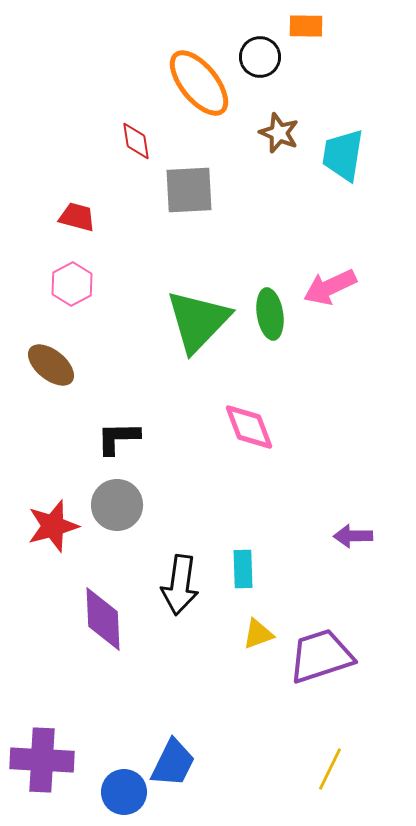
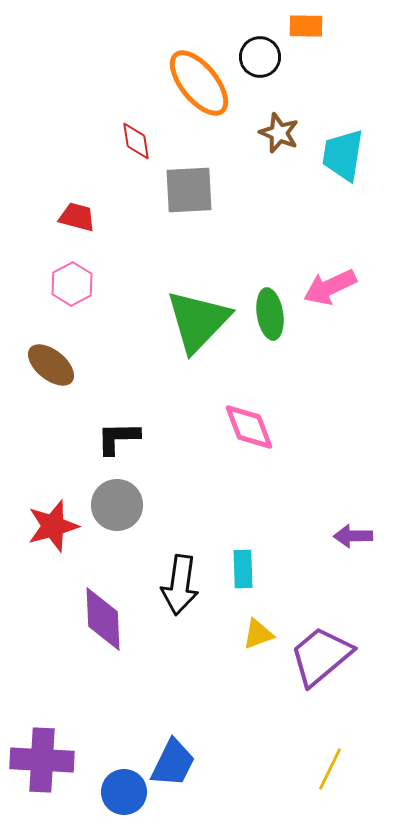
purple trapezoid: rotated 22 degrees counterclockwise
